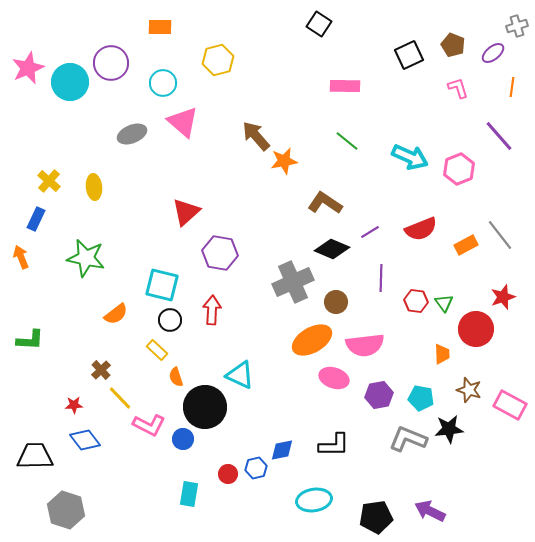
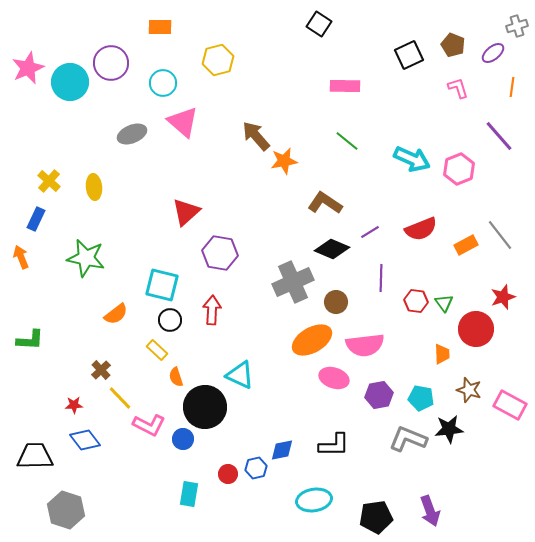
cyan arrow at (410, 157): moved 2 px right, 2 px down
purple arrow at (430, 511): rotated 136 degrees counterclockwise
